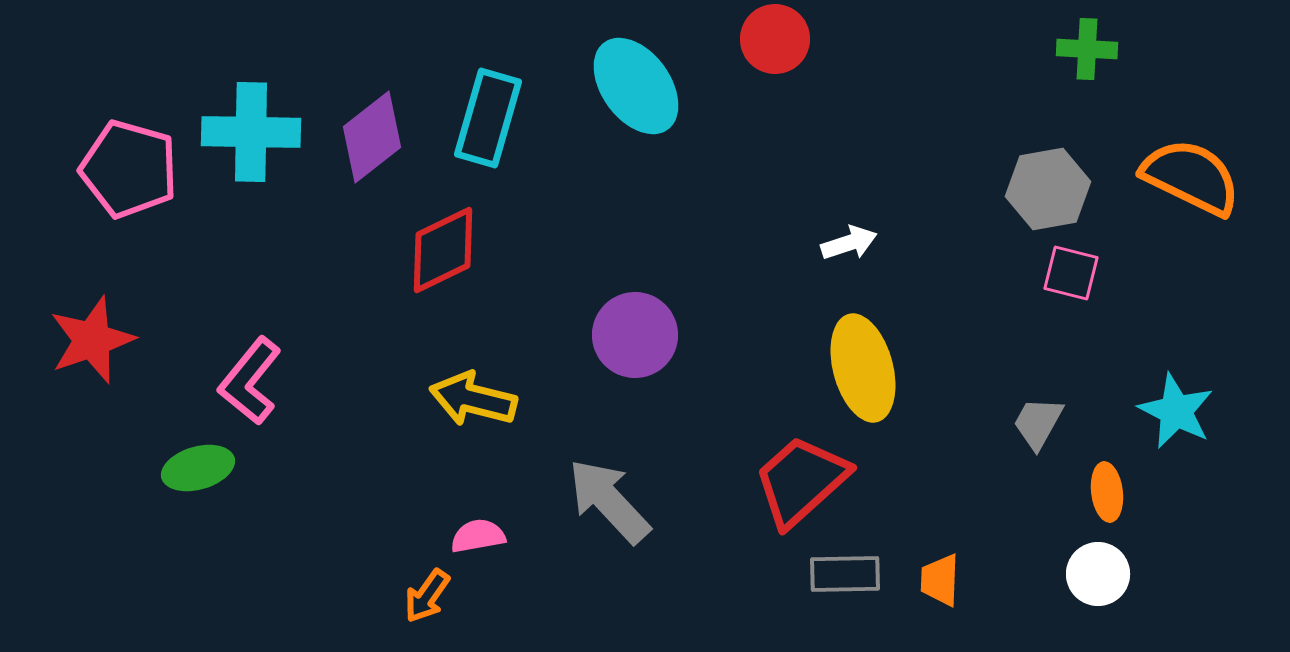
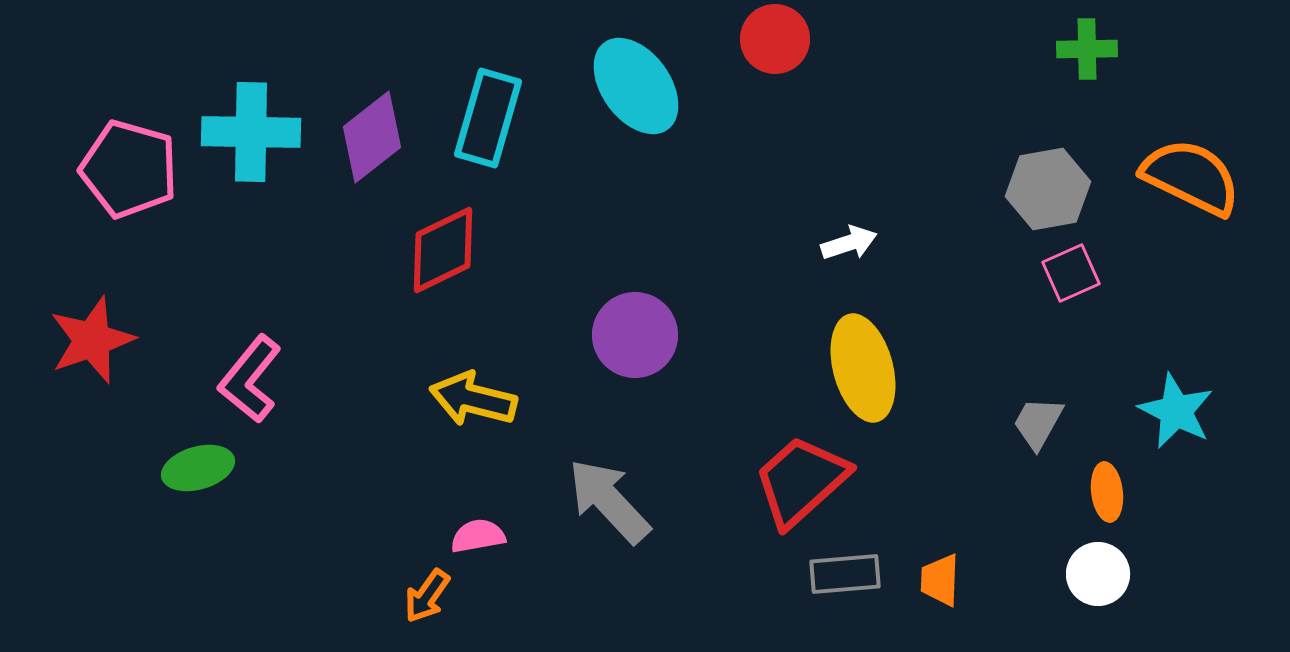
green cross: rotated 4 degrees counterclockwise
pink square: rotated 38 degrees counterclockwise
pink L-shape: moved 2 px up
gray rectangle: rotated 4 degrees counterclockwise
